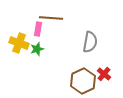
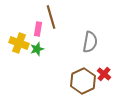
brown line: moved 1 px up; rotated 70 degrees clockwise
